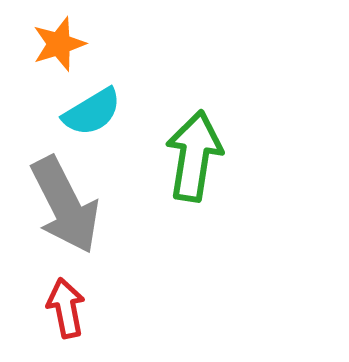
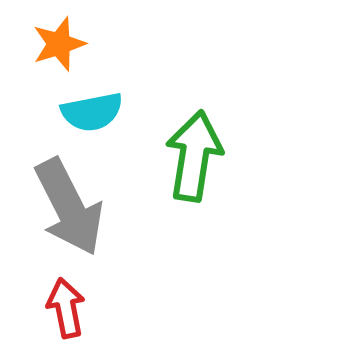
cyan semicircle: rotated 20 degrees clockwise
gray arrow: moved 4 px right, 2 px down
